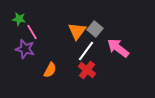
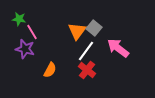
gray square: moved 1 px left, 1 px up
